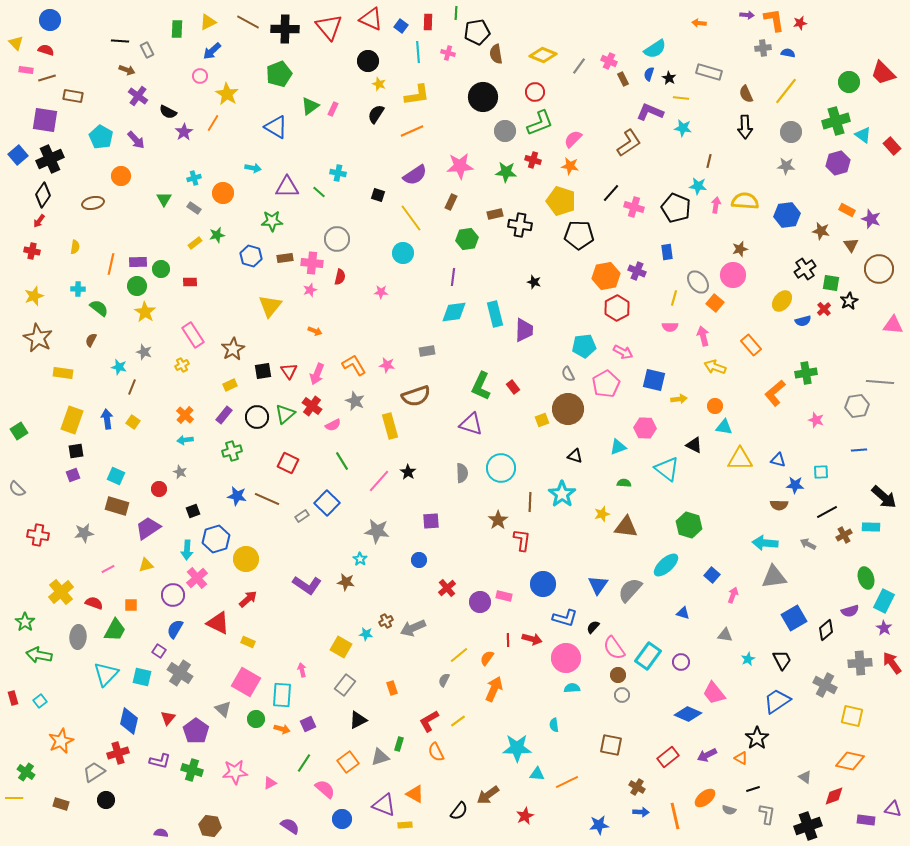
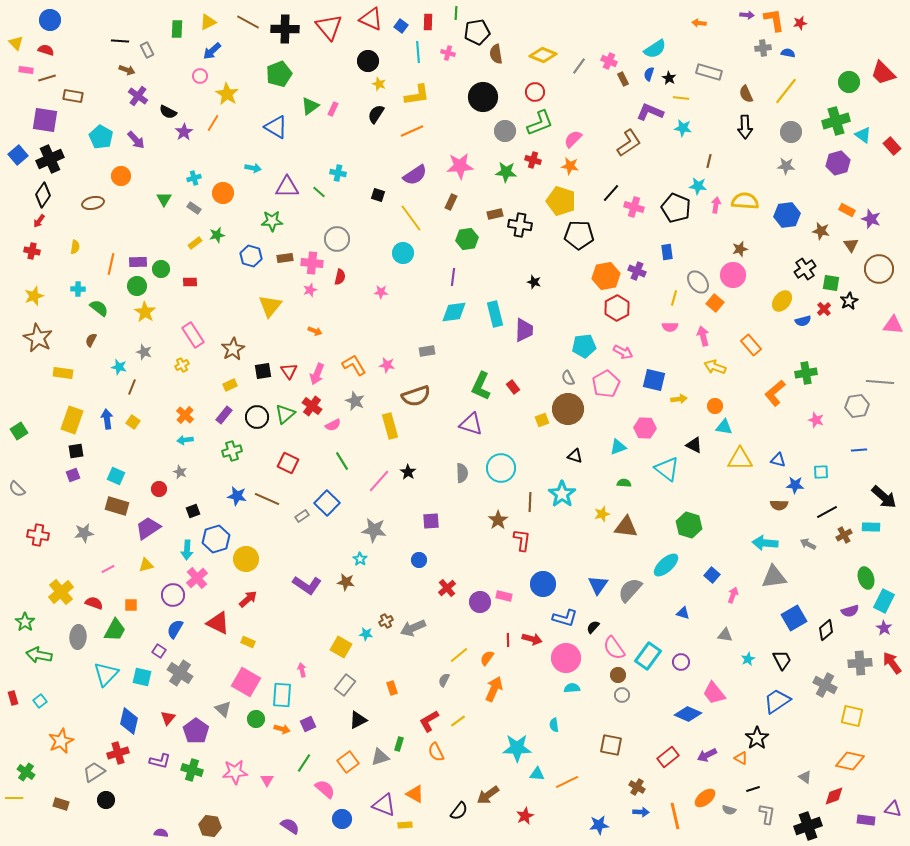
gray semicircle at (568, 374): moved 4 px down
gray star at (377, 531): moved 3 px left, 1 px up
pink triangle at (270, 783): moved 3 px left, 3 px up; rotated 32 degrees counterclockwise
